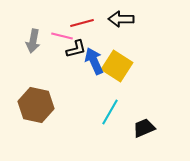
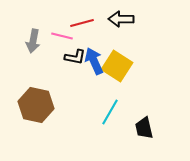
black L-shape: moved 1 px left, 8 px down; rotated 25 degrees clockwise
black trapezoid: rotated 80 degrees counterclockwise
